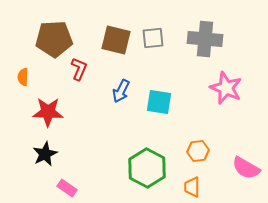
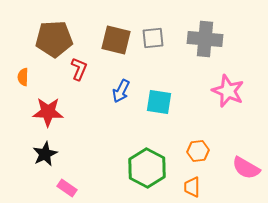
pink star: moved 2 px right, 3 px down
